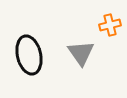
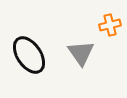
black ellipse: rotated 21 degrees counterclockwise
